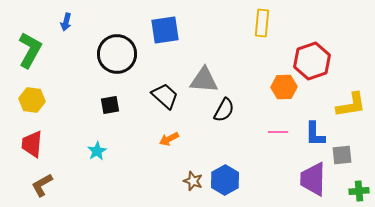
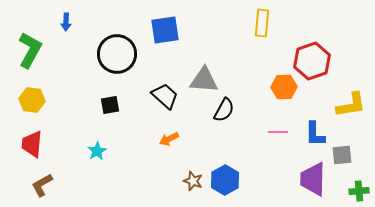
blue arrow: rotated 12 degrees counterclockwise
